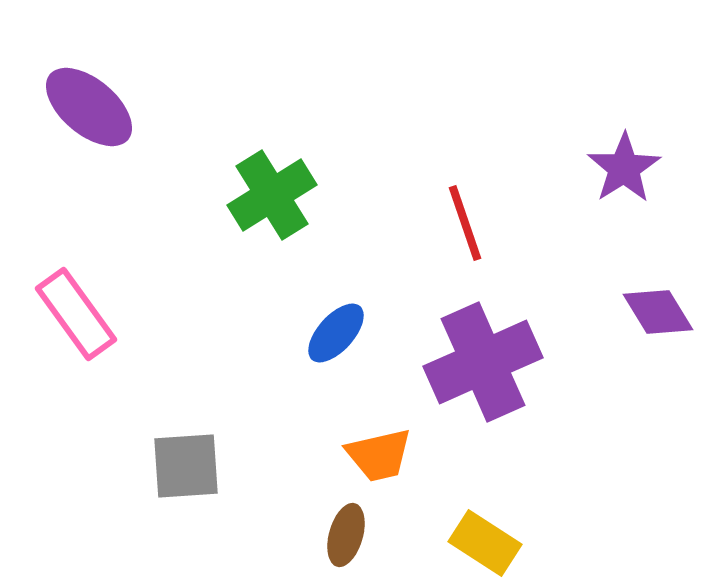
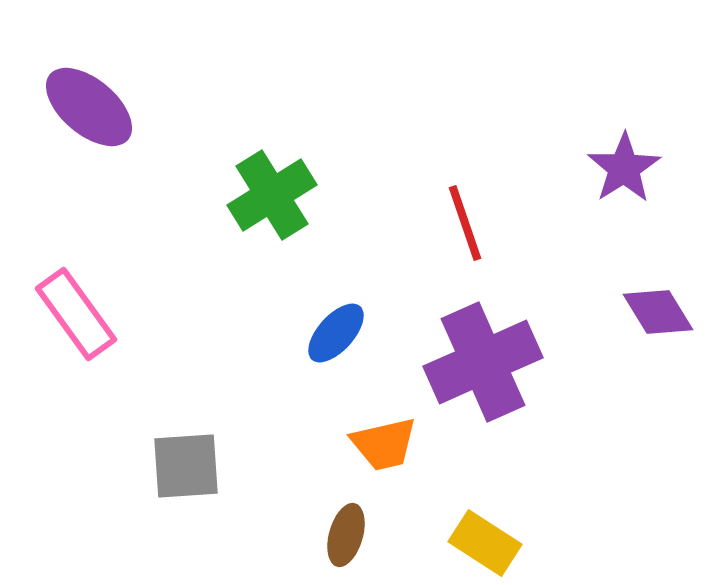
orange trapezoid: moved 5 px right, 11 px up
